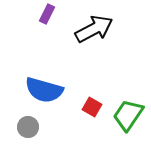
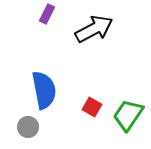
blue semicircle: rotated 117 degrees counterclockwise
